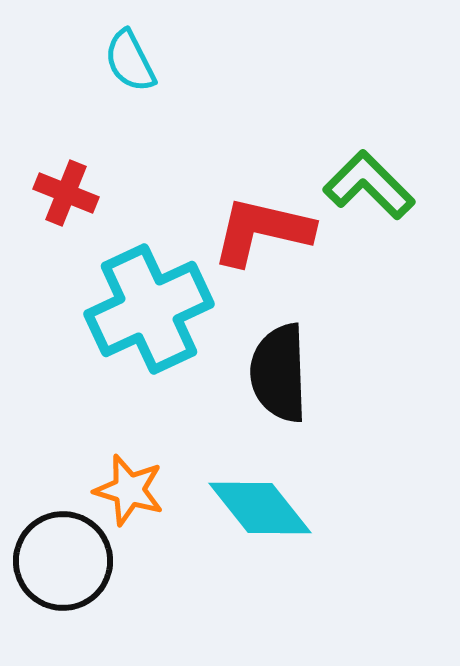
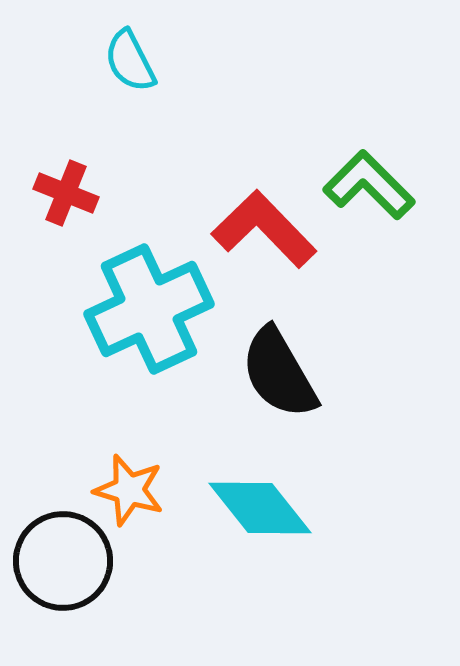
red L-shape: moved 2 px right, 2 px up; rotated 33 degrees clockwise
black semicircle: rotated 28 degrees counterclockwise
